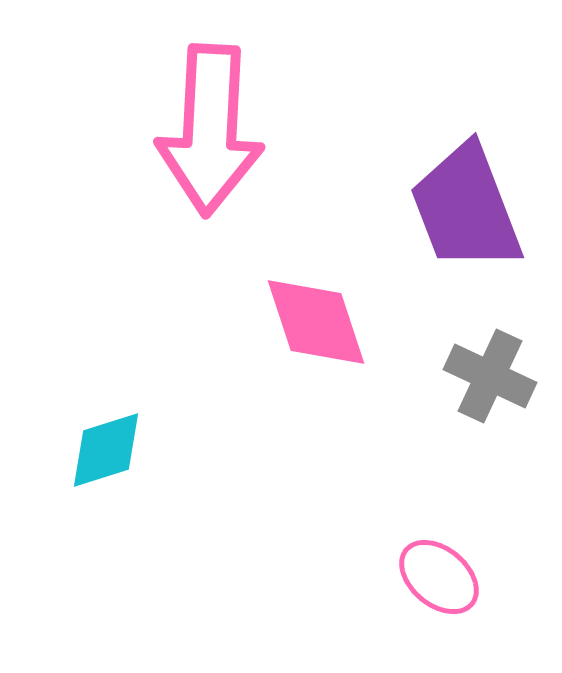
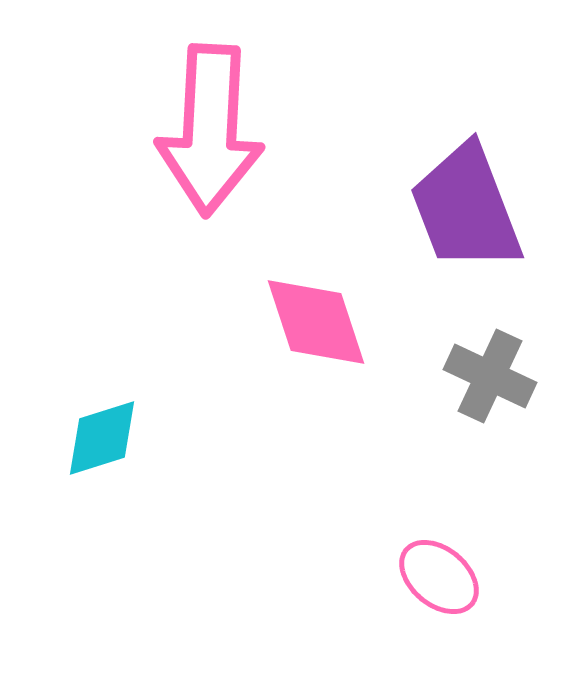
cyan diamond: moved 4 px left, 12 px up
